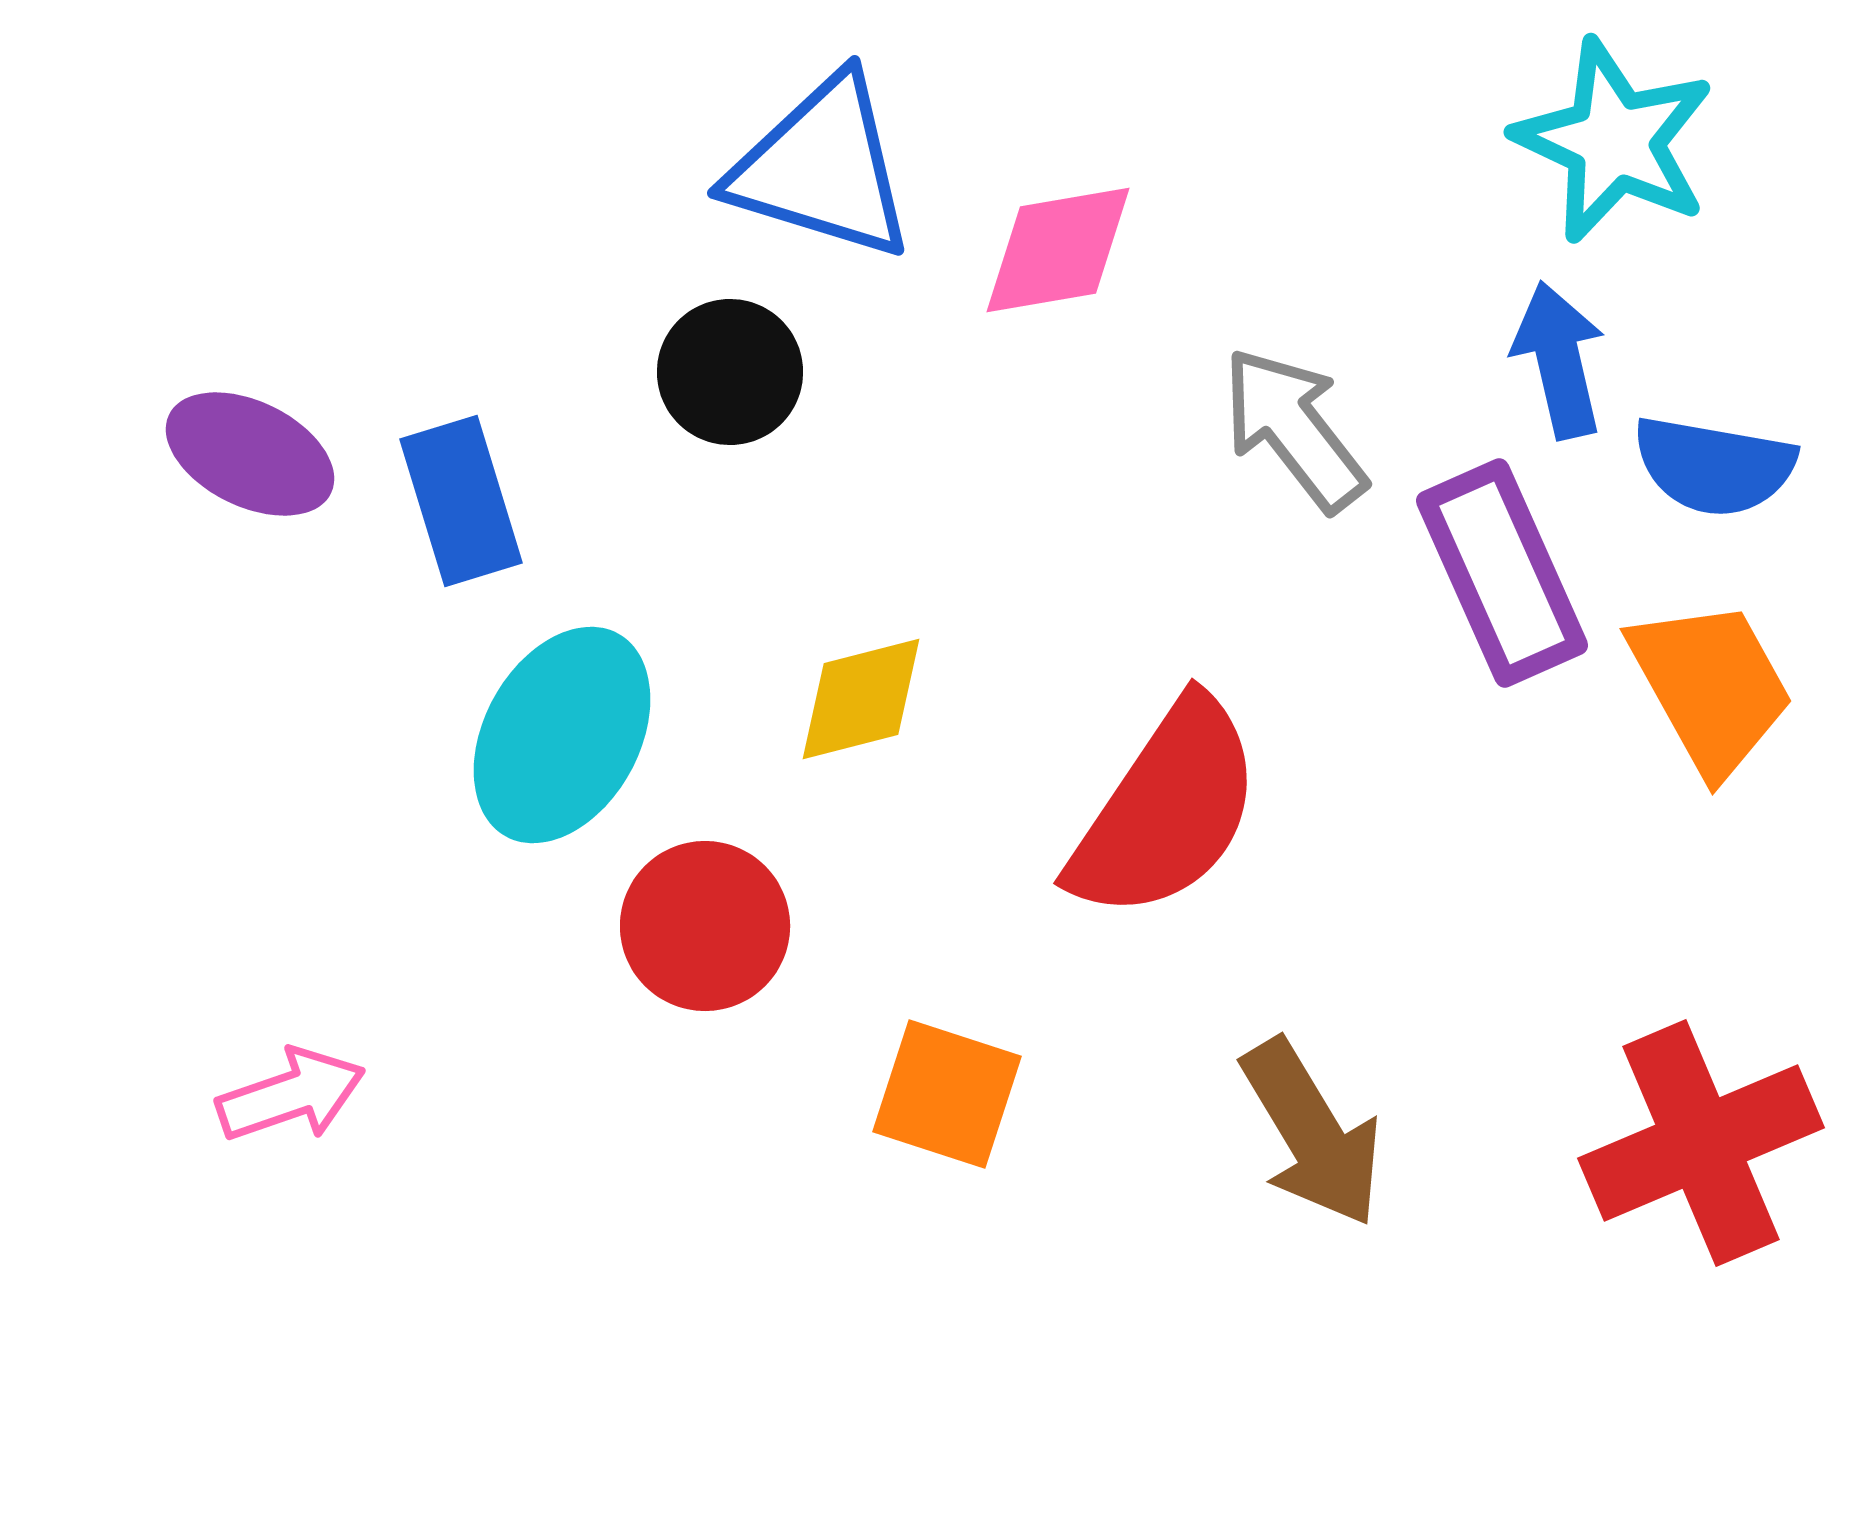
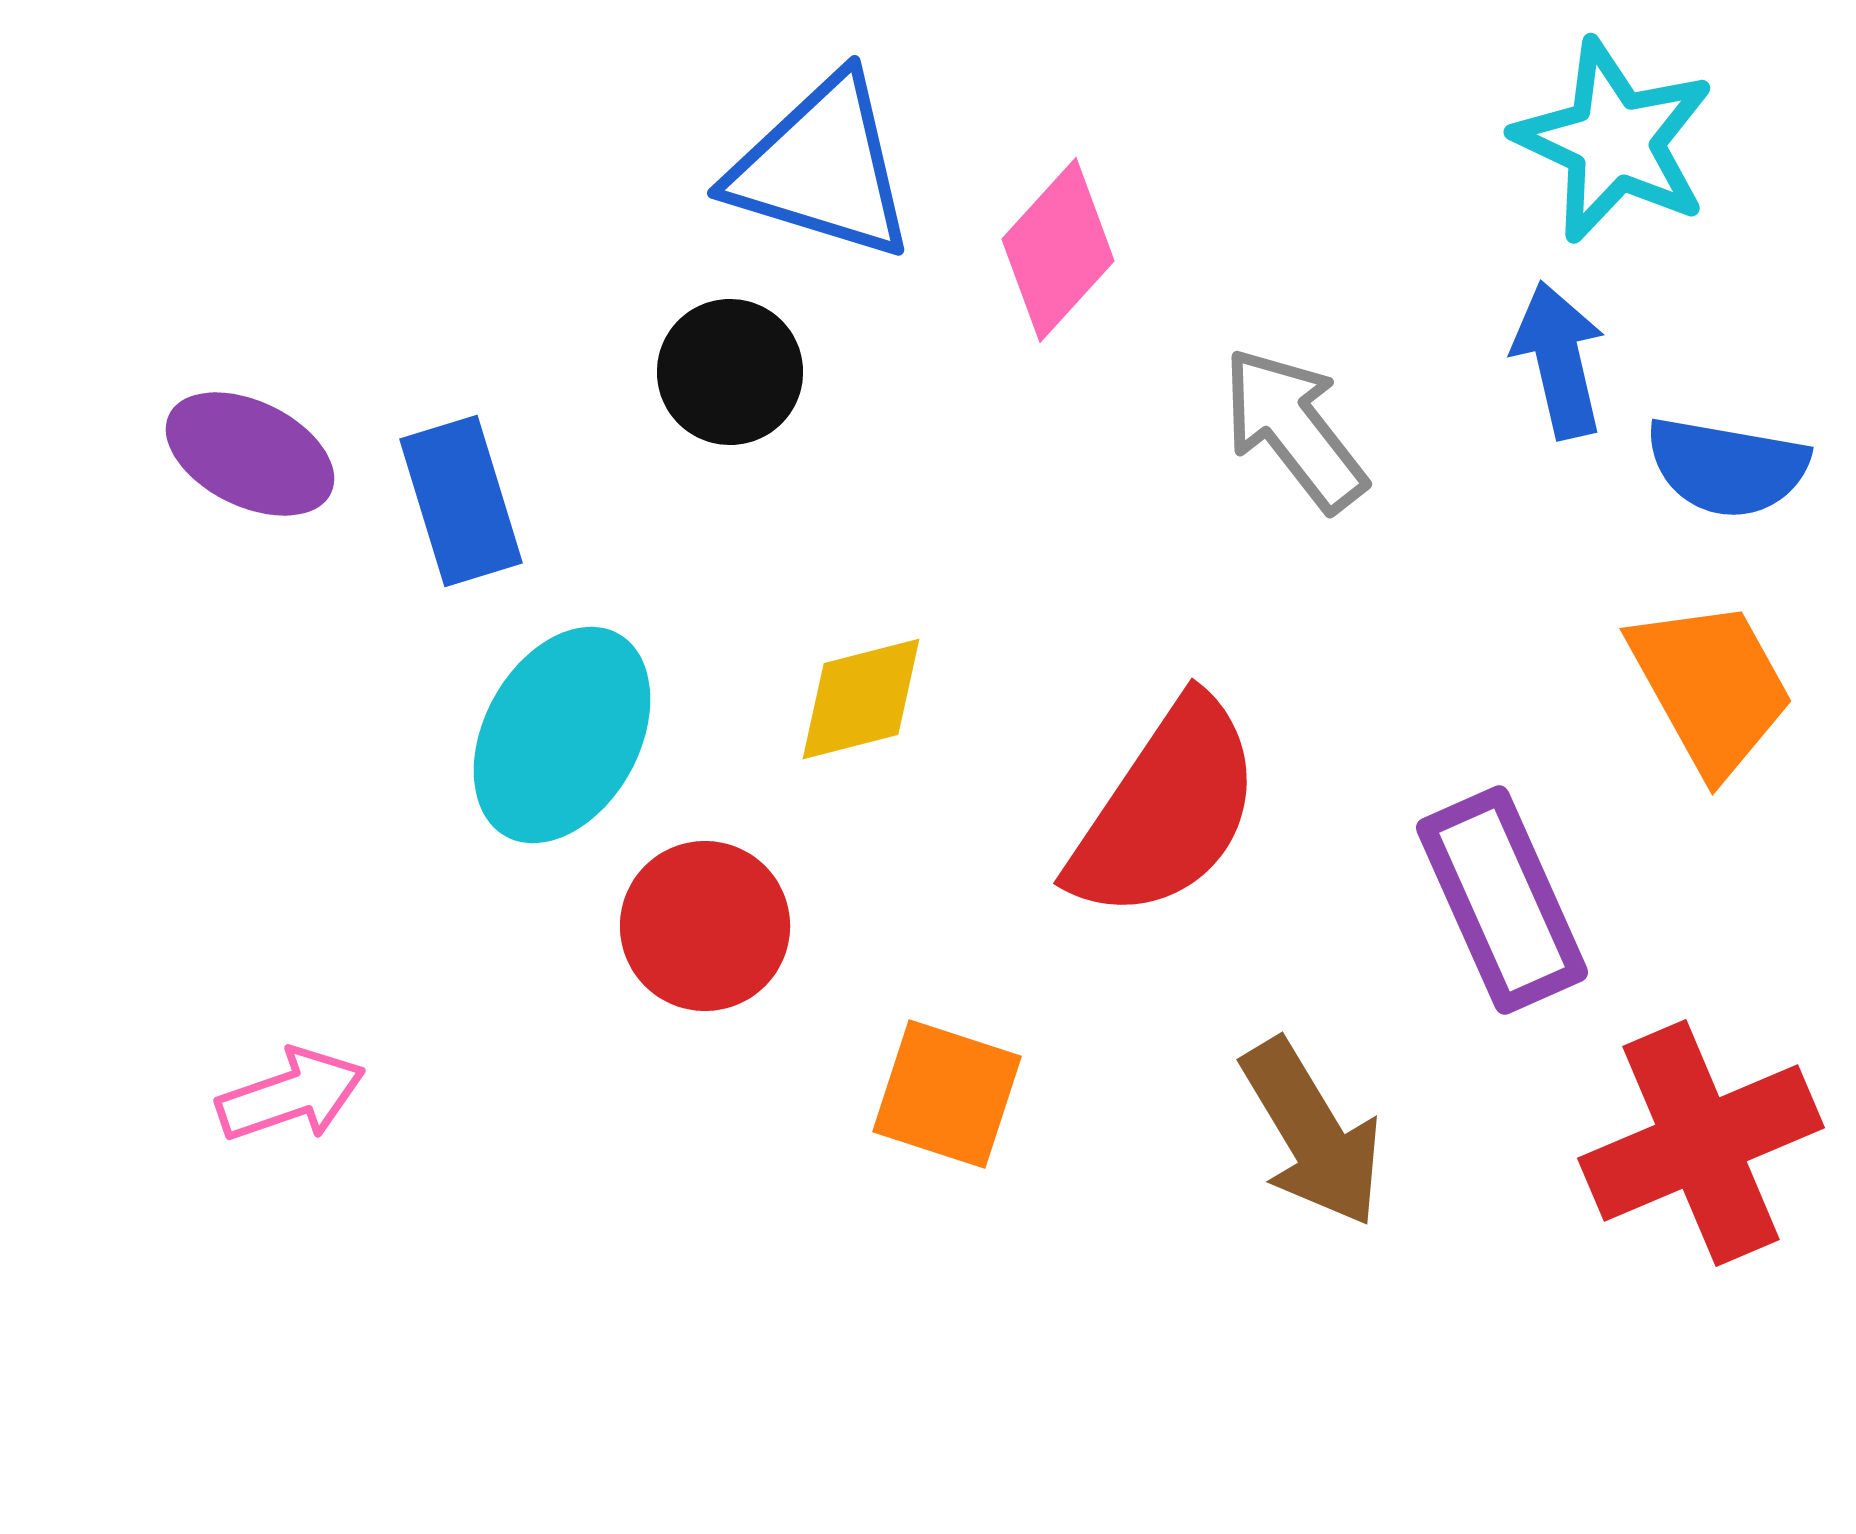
pink diamond: rotated 38 degrees counterclockwise
blue semicircle: moved 13 px right, 1 px down
purple rectangle: moved 327 px down
